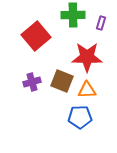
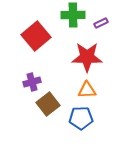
purple rectangle: rotated 48 degrees clockwise
brown square: moved 14 px left, 23 px down; rotated 30 degrees clockwise
blue pentagon: moved 1 px right, 1 px down
